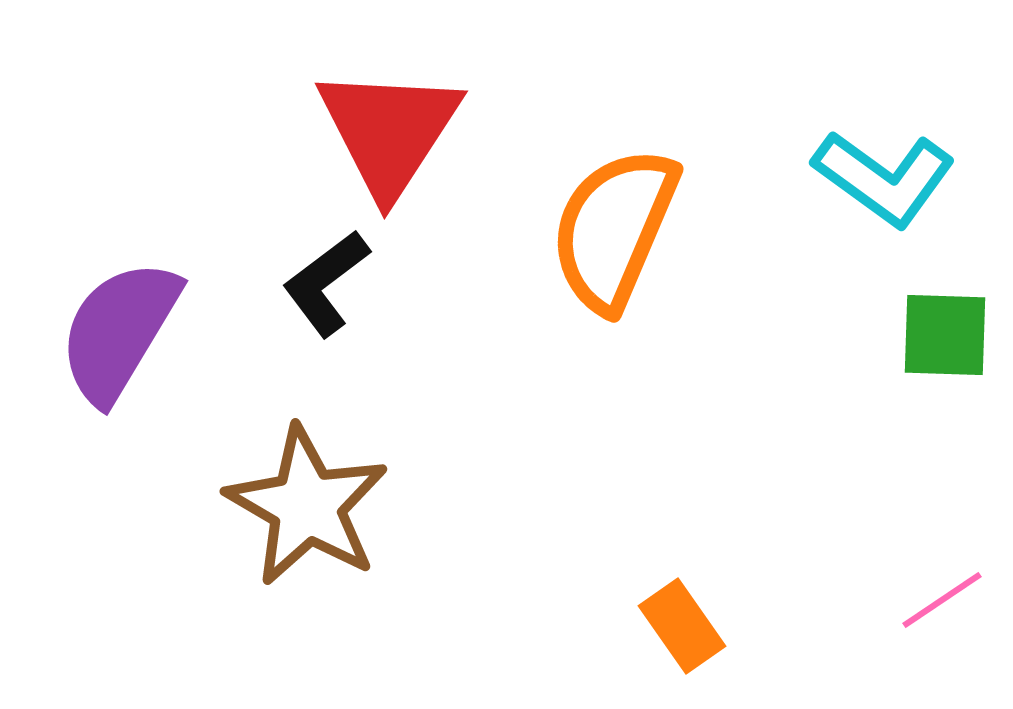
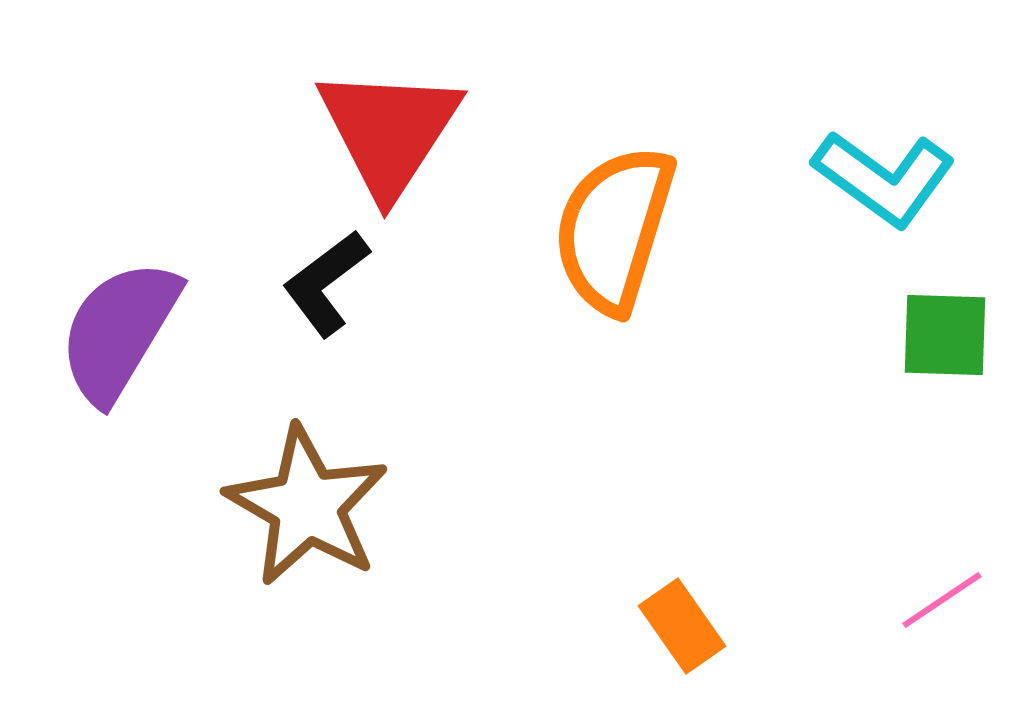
orange semicircle: rotated 6 degrees counterclockwise
